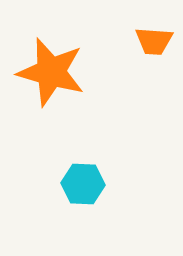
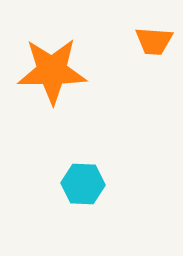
orange star: moved 1 px right, 1 px up; rotated 16 degrees counterclockwise
